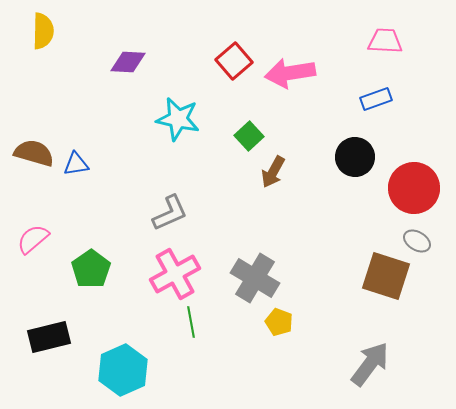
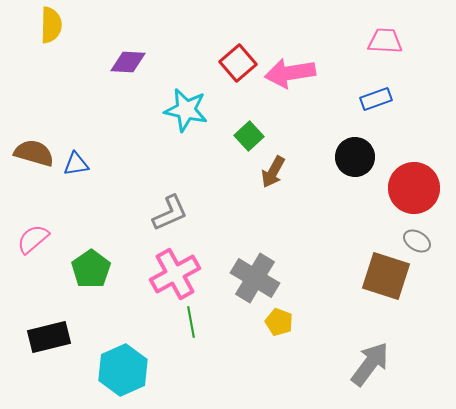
yellow semicircle: moved 8 px right, 6 px up
red square: moved 4 px right, 2 px down
cyan star: moved 8 px right, 9 px up
